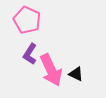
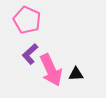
purple L-shape: rotated 15 degrees clockwise
black triangle: rotated 28 degrees counterclockwise
